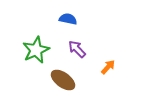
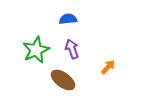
blue semicircle: rotated 18 degrees counterclockwise
purple arrow: moved 5 px left; rotated 24 degrees clockwise
